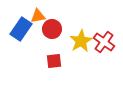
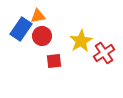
red circle: moved 10 px left, 7 px down
red cross: moved 11 px down; rotated 20 degrees clockwise
